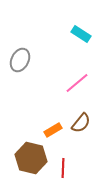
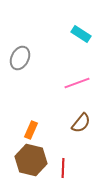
gray ellipse: moved 2 px up
pink line: rotated 20 degrees clockwise
orange rectangle: moved 22 px left; rotated 36 degrees counterclockwise
brown hexagon: moved 2 px down
